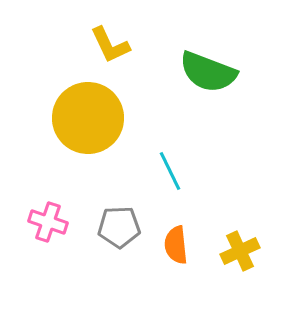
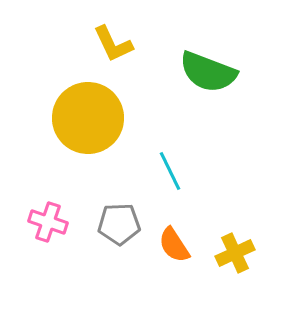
yellow L-shape: moved 3 px right, 1 px up
gray pentagon: moved 3 px up
orange semicircle: moved 2 px left; rotated 27 degrees counterclockwise
yellow cross: moved 5 px left, 2 px down
